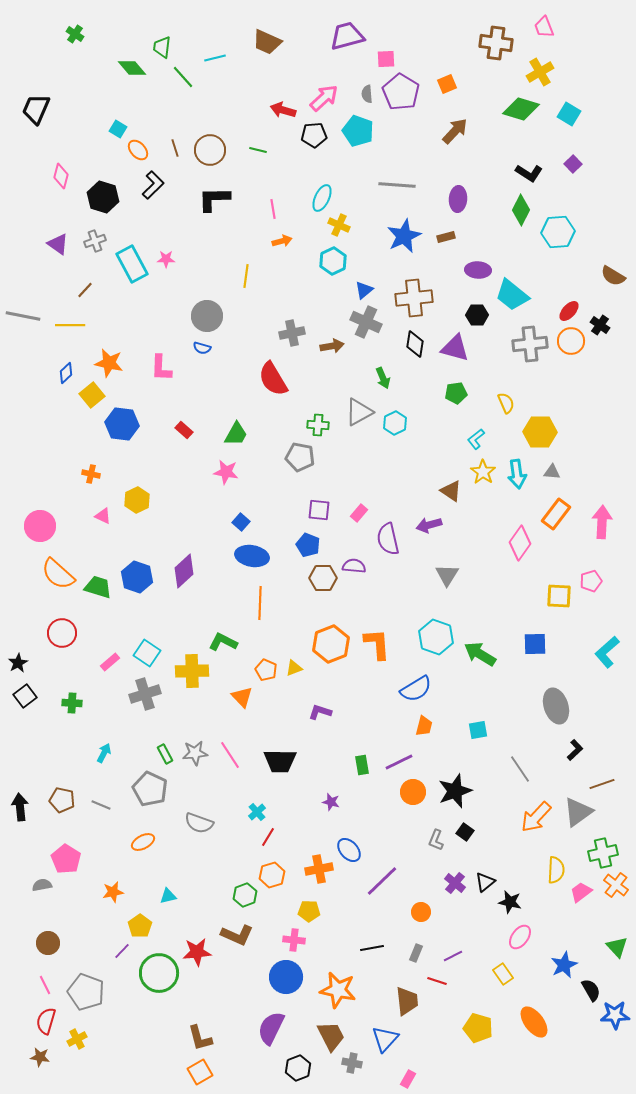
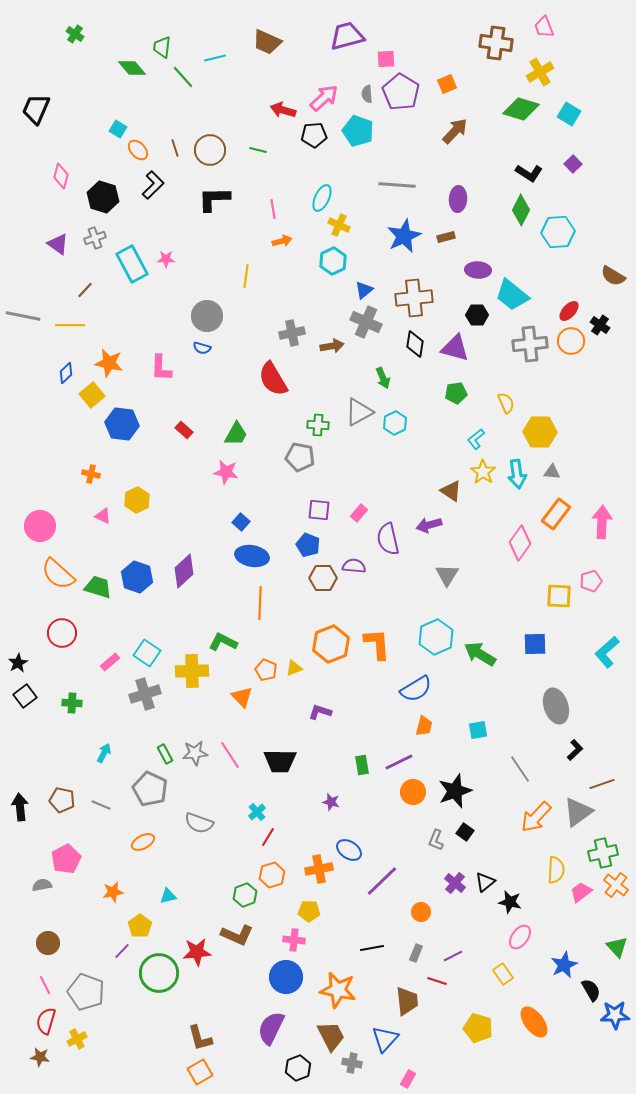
gray cross at (95, 241): moved 3 px up
cyan hexagon at (436, 637): rotated 16 degrees clockwise
blue ellipse at (349, 850): rotated 15 degrees counterclockwise
pink pentagon at (66, 859): rotated 12 degrees clockwise
